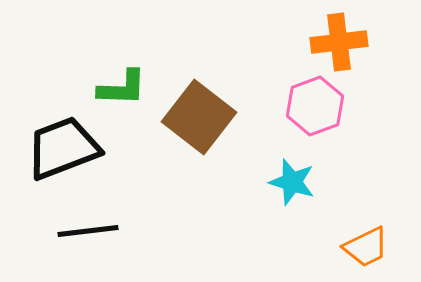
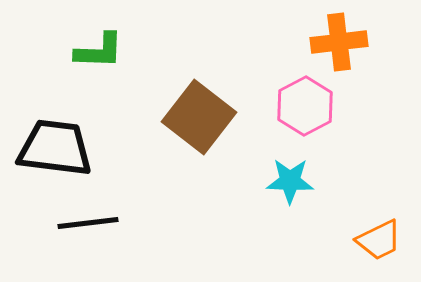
green L-shape: moved 23 px left, 37 px up
pink hexagon: moved 10 px left; rotated 8 degrees counterclockwise
black trapezoid: moved 8 px left; rotated 28 degrees clockwise
cyan star: moved 2 px left, 1 px up; rotated 15 degrees counterclockwise
black line: moved 8 px up
orange trapezoid: moved 13 px right, 7 px up
